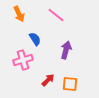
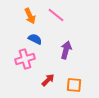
orange arrow: moved 11 px right, 2 px down
blue semicircle: rotated 32 degrees counterclockwise
pink cross: moved 2 px right, 1 px up
orange square: moved 4 px right, 1 px down
